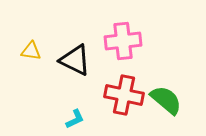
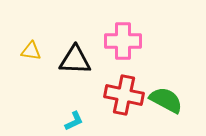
pink cross: rotated 6 degrees clockwise
black triangle: rotated 24 degrees counterclockwise
green semicircle: rotated 12 degrees counterclockwise
cyan L-shape: moved 1 px left, 2 px down
